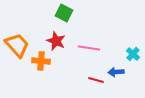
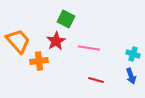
green square: moved 2 px right, 6 px down
red star: rotated 18 degrees clockwise
orange trapezoid: moved 1 px right, 4 px up
cyan cross: rotated 24 degrees counterclockwise
orange cross: moved 2 px left; rotated 12 degrees counterclockwise
blue arrow: moved 15 px right, 4 px down; rotated 105 degrees counterclockwise
